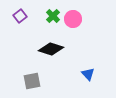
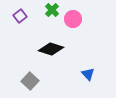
green cross: moved 1 px left, 6 px up
gray square: moved 2 px left; rotated 36 degrees counterclockwise
